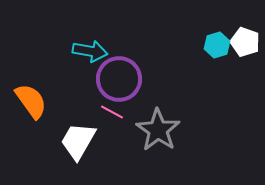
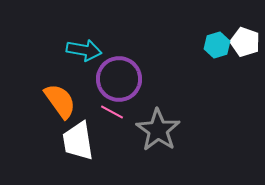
cyan arrow: moved 6 px left, 1 px up
orange semicircle: moved 29 px right
white trapezoid: rotated 39 degrees counterclockwise
